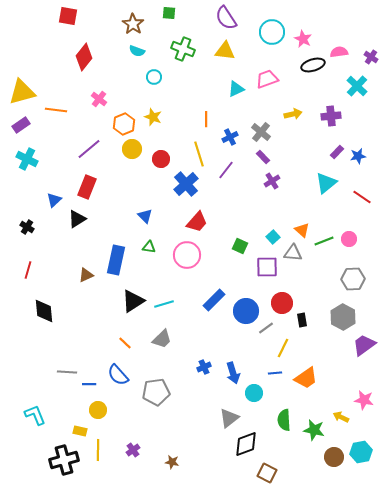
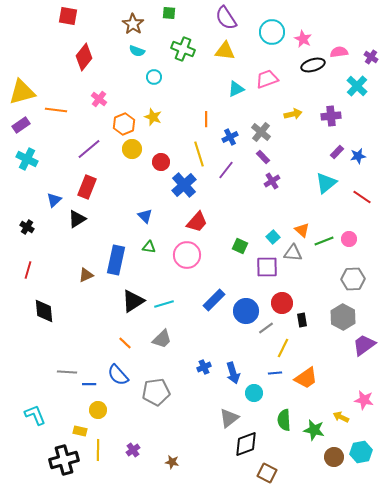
red circle at (161, 159): moved 3 px down
blue cross at (186, 184): moved 2 px left, 1 px down
